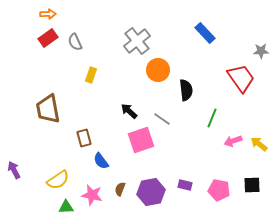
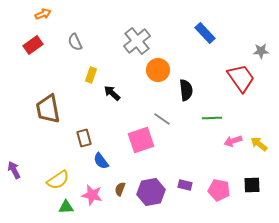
orange arrow: moved 5 px left; rotated 21 degrees counterclockwise
red rectangle: moved 15 px left, 7 px down
black arrow: moved 17 px left, 18 px up
green line: rotated 66 degrees clockwise
